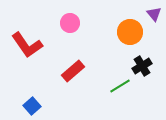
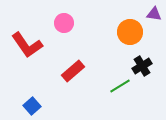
purple triangle: rotated 42 degrees counterclockwise
pink circle: moved 6 px left
